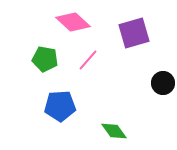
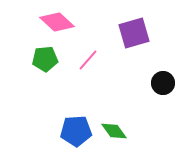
pink diamond: moved 16 px left
green pentagon: rotated 15 degrees counterclockwise
blue pentagon: moved 16 px right, 25 px down
